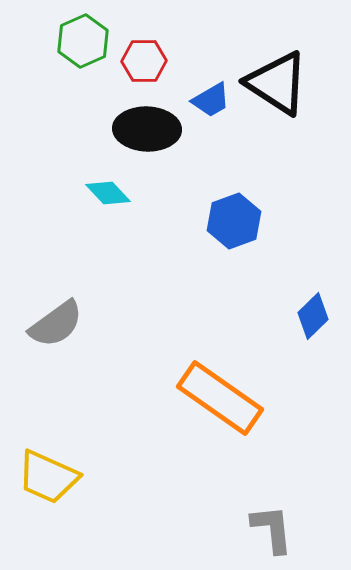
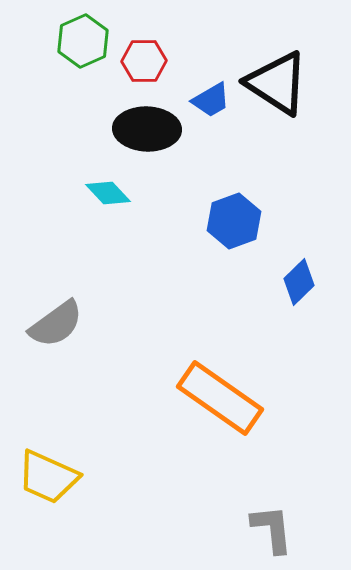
blue diamond: moved 14 px left, 34 px up
